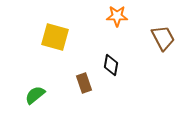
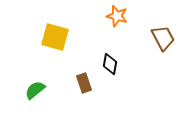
orange star: rotated 15 degrees clockwise
black diamond: moved 1 px left, 1 px up
green semicircle: moved 5 px up
